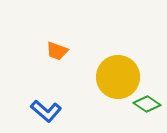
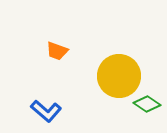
yellow circle: moved 1 px right, 1 px up
